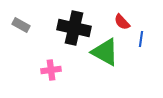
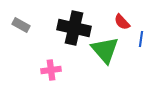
green triangle: moved 2 px up; rotated 20 degrees clockwise
